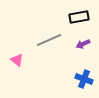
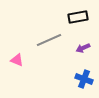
black rectangle: moved 1 px left
purple arrow: moved 4 px down
pink triangle: rotated 16 degrees counterclockwise
